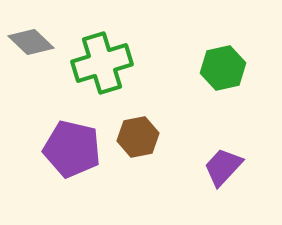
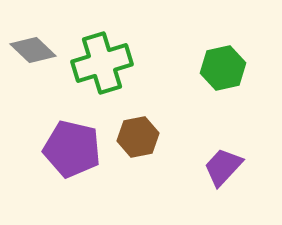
gray diamond: moved 2 px right, 8 px down
